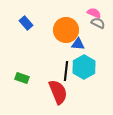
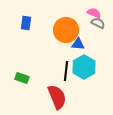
blue rectangle: rotated 48 degrees clockwise
red semicircle: moved 1 px left, 5 px down
